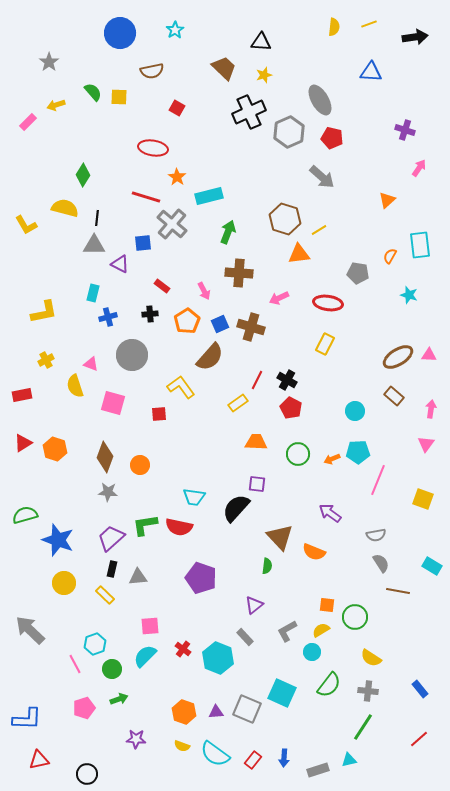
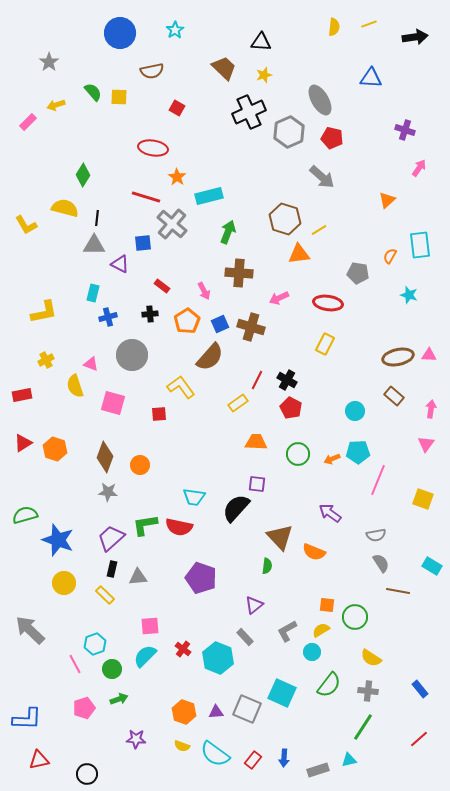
blue triangle at (371, 72): moved 6 px down
brown ellipse at (398, 357): rotated 20 degrees clockwise
